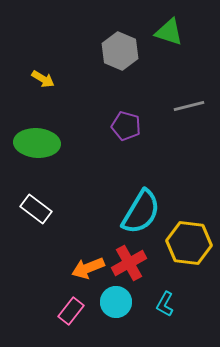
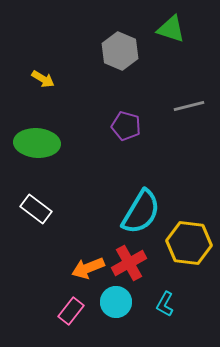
green triangle: moved 2 px right, 3 px up
